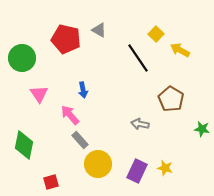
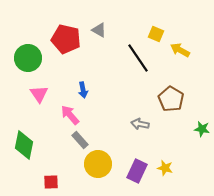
yellow square: rotated 21 degrees counterclockwise
green circle: moved 6 px right
red square: rotated 14 degrees clockwise
